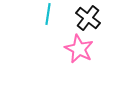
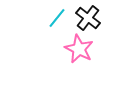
cyan line: moved 9 px right, 4 px down; rotated 30 degrees clockwise
